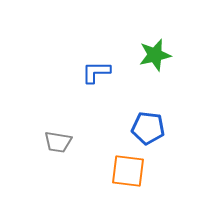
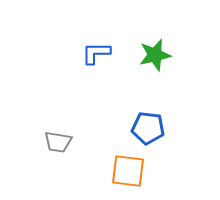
blue L-shape: moved 19 px up
